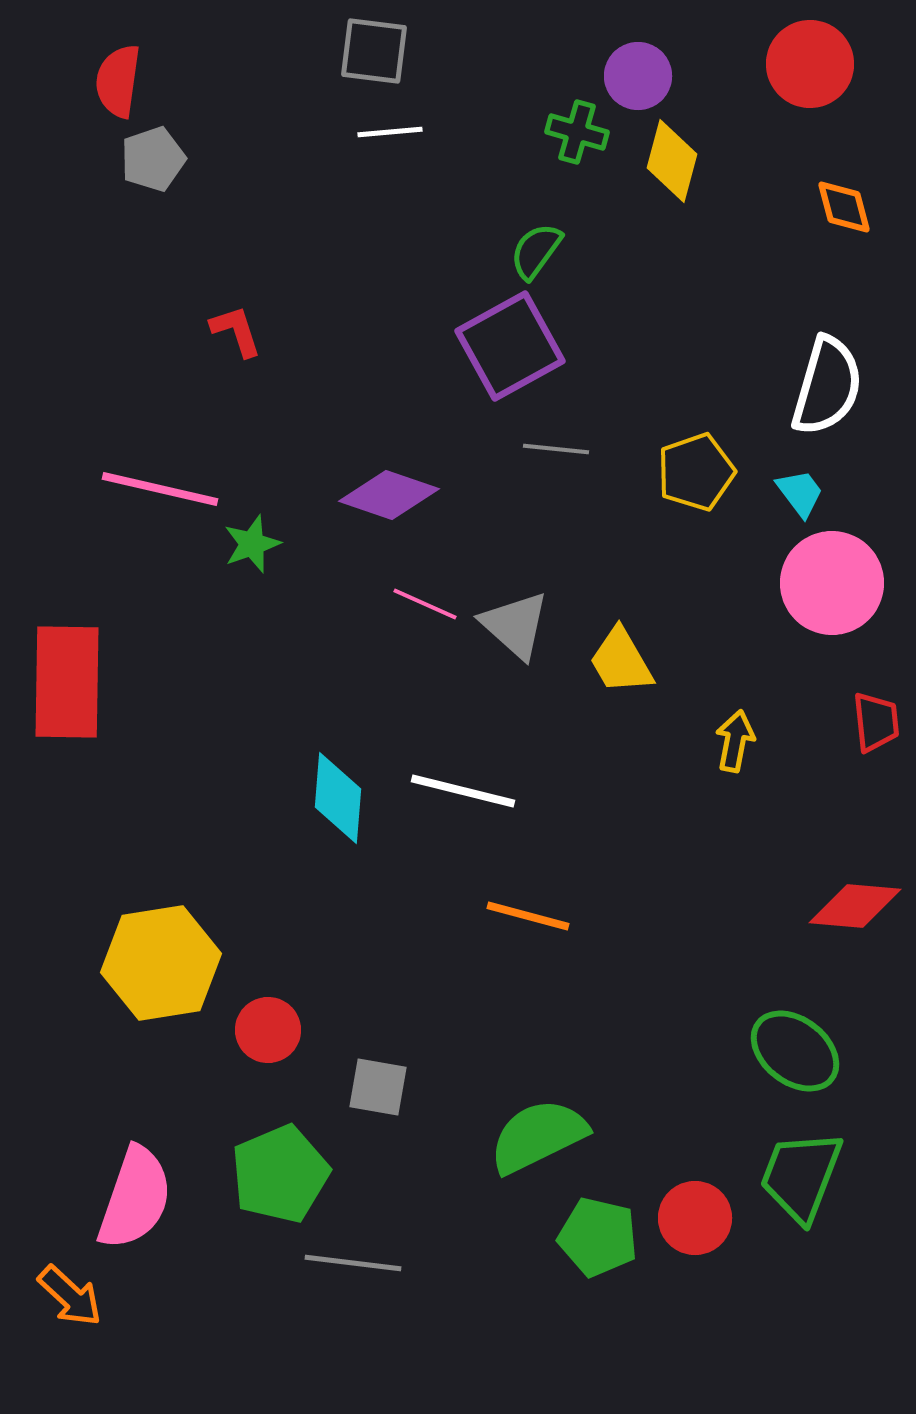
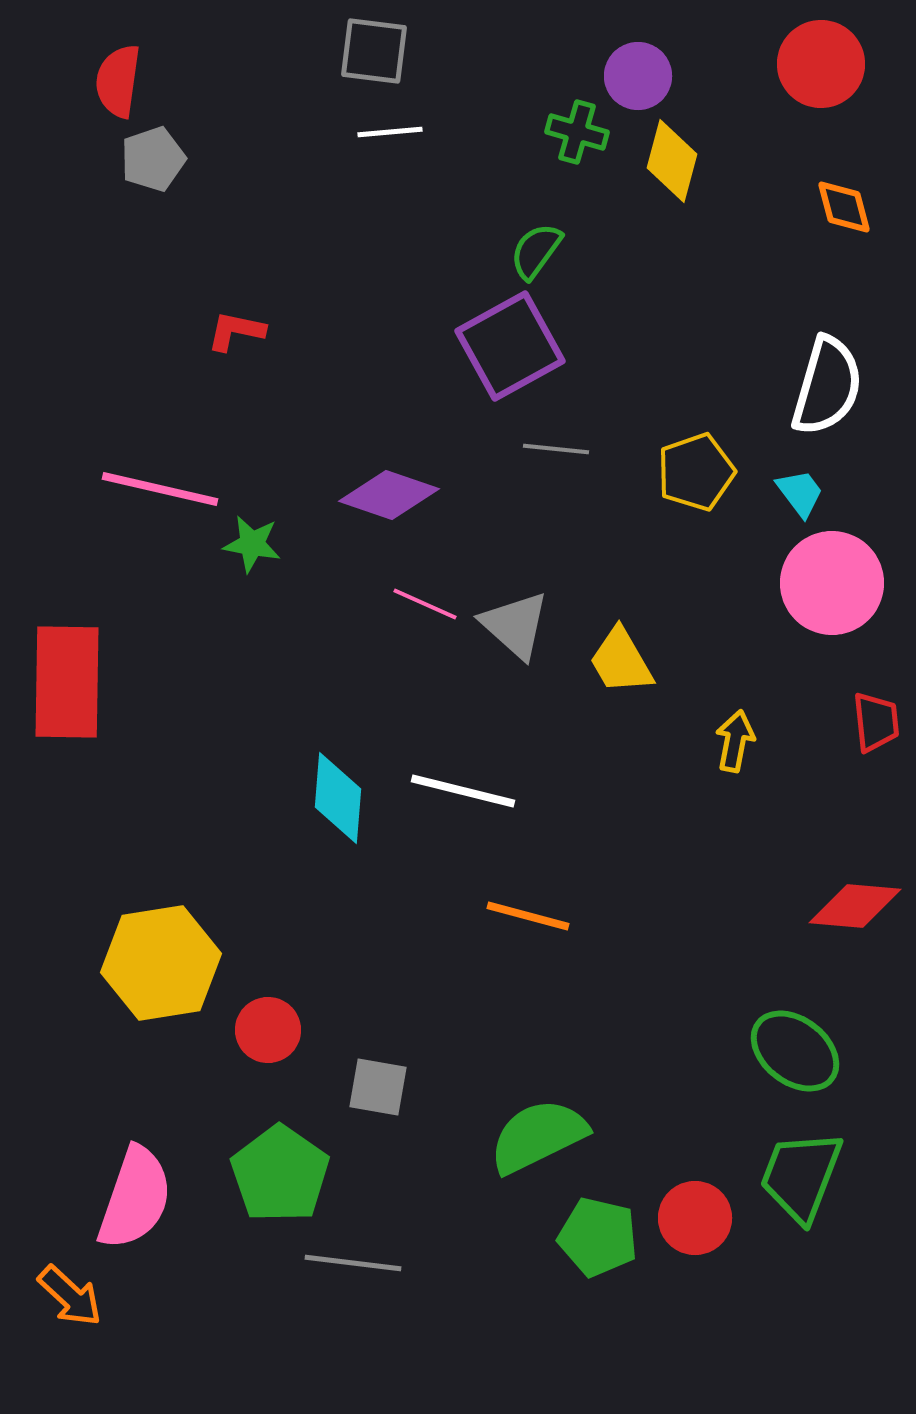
red circle at (810, 64): moved 11 px right
red L-shape at (236, 331): rotated 60 degrees counterclockwise
green star at (252, 544): rotated 30 degrees clockwise
green pentagon at (280, 1174): rotated 14 degrees counterclockwise
